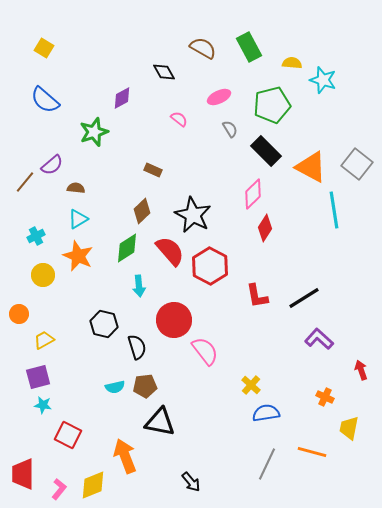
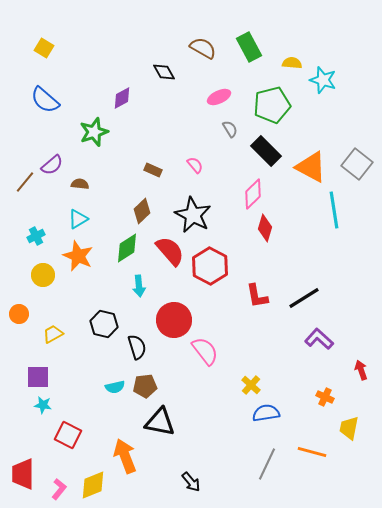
pink semicircle at (179, 119): moved 16 px right, 46 px down; rotated 12 degrees clockwise
brown semicircle at (76, 188): moved 4 px right, 4 px up
red diamond at (265, 228): rotated 16 degrees counterclockwise
yellow trapezoid at (44, 340): moved 9 px right, 6 px up
purple square at (38, 377): rotated 15 degrees clockwise
